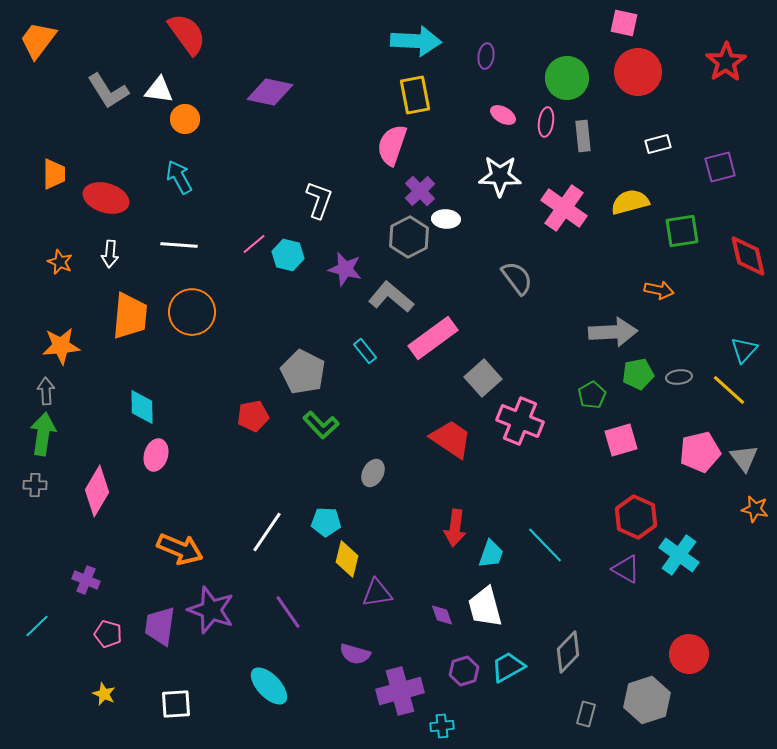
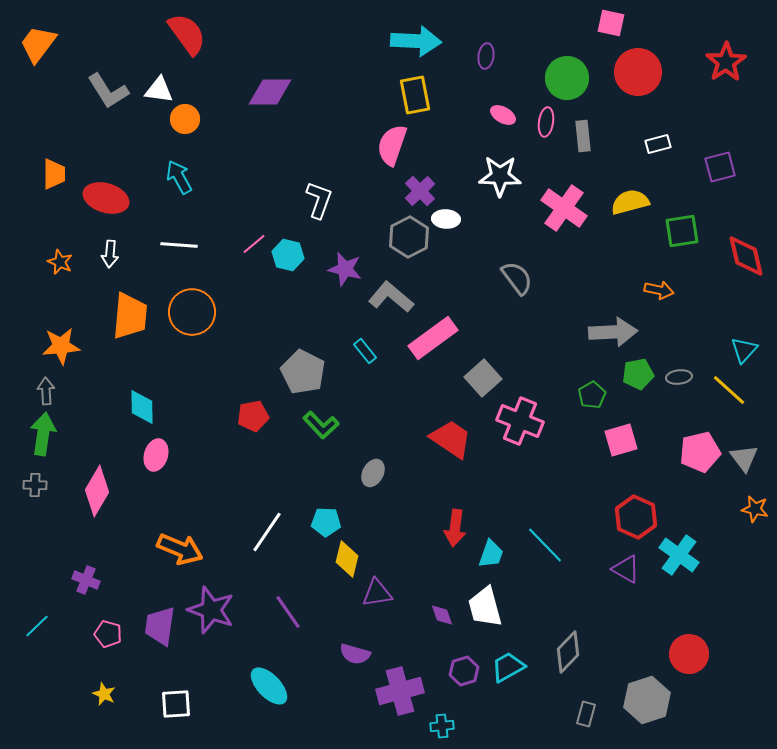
pink square at (624, 23): moved 13 px left
orange trapezoid at (38, 40): moved 4 px down
purple diamond at (270, 92): rotated 12 degrees counterclockwise
red diamond at (748, 256): moved 2 px left
